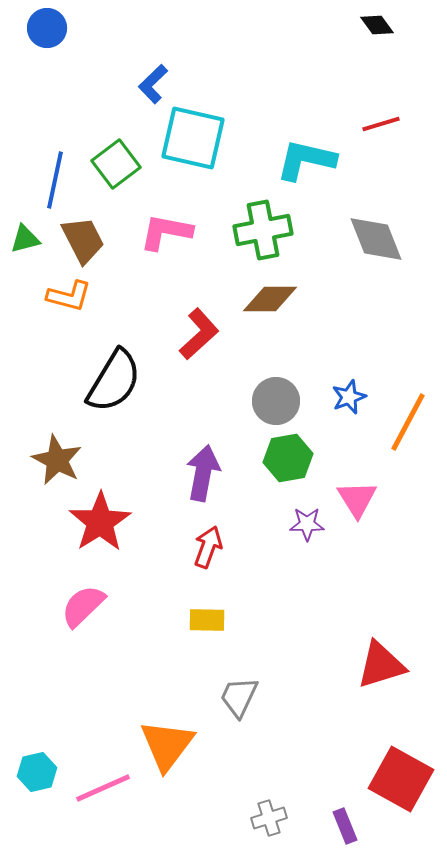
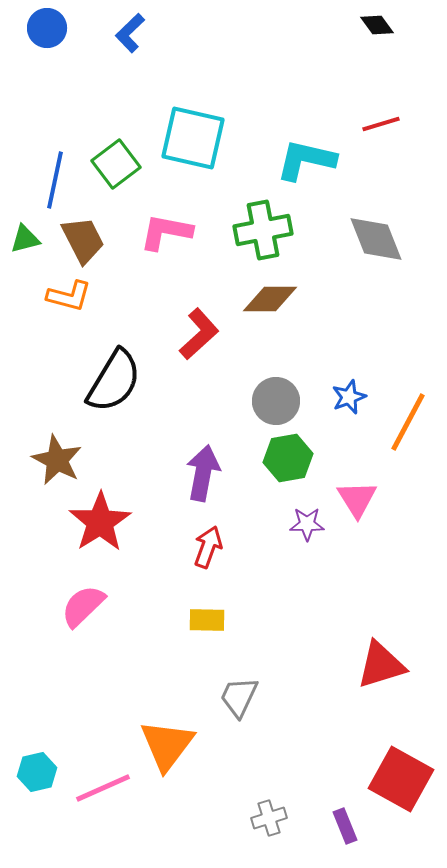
blue L-shape: moved 23 px left, 51 px up
